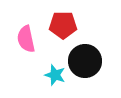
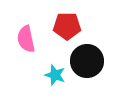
red pentagon: moved 4 px right, 1 px down
black circle: moved 2 px right
